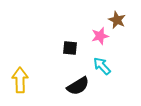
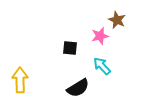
black semicircle: moved 2 px down
